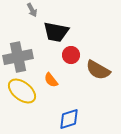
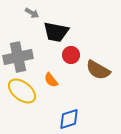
gray arrow: moved 3 px down; rotated 32 degrees counterclockwise
